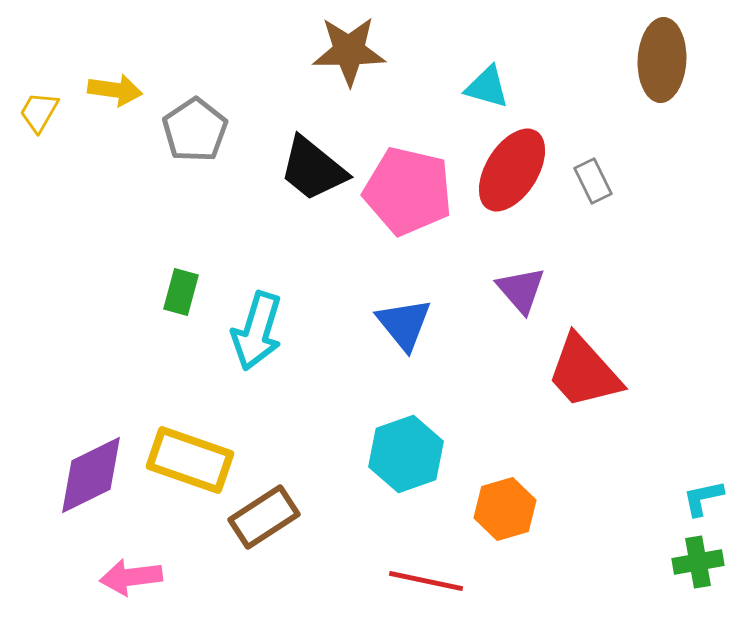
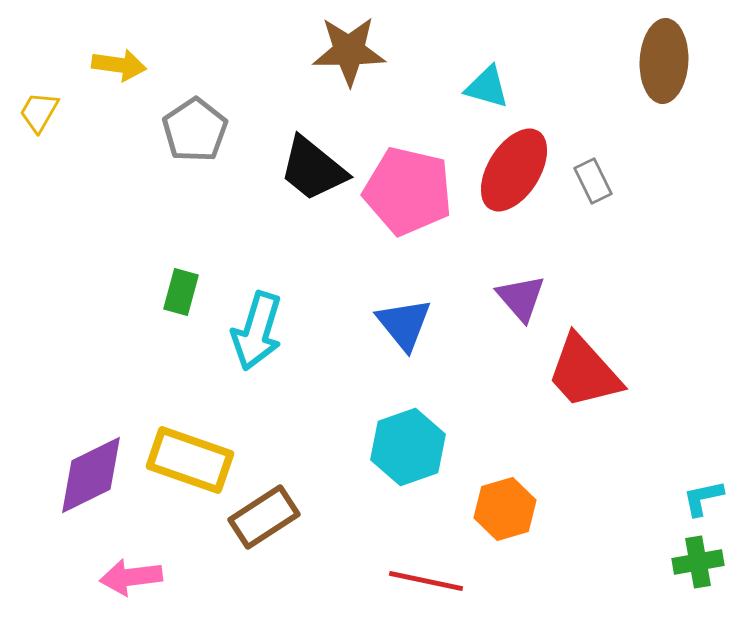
brown ellipse: moved 2 px right, 1 px down
yellow arrow: moved 4 px right, 25 px up
red ellipse: moved 2 px right
purple triangle: moved 8 px down
cyan hexagon: moved 2 px right, 7 px up
